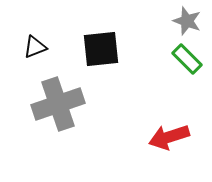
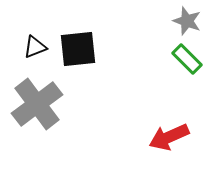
black square: moved 23 px left
gray cross: moved 21 px left; rotated 18 degrees counterclockwise
red arrow: rotated 6 degrees counterclockwise
